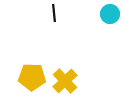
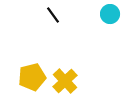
black line: moved 1 px left, 2 px down; rotated 30 degrees counterclockwise
yellow pentagon: rotated 16 degrees counterclockwise
